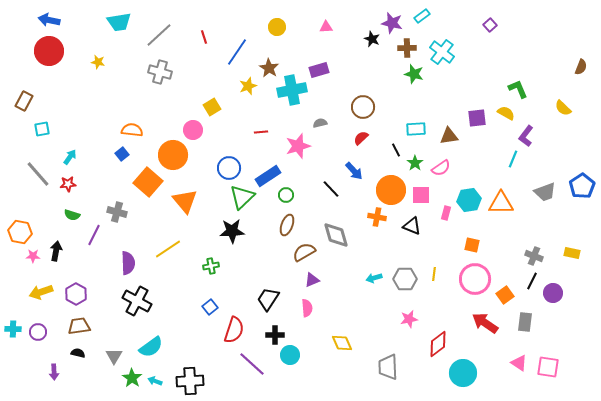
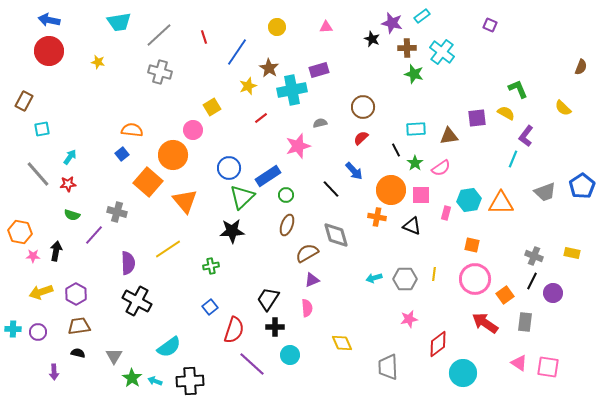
purple square at (490, 25): rotated 24 degrees counterclockwise
red line at (261, 132): moved 14 px up; rotated 32 degrees counterclockwise
purple line at (94, 235): rotated 15 degrees clockwise
brown semicircle at (304, 252): moved 3 px right, 1 px down
black cross at (275, 335): moved 8 px up
cyan semicircle at (151, 347): moved 18 px right
